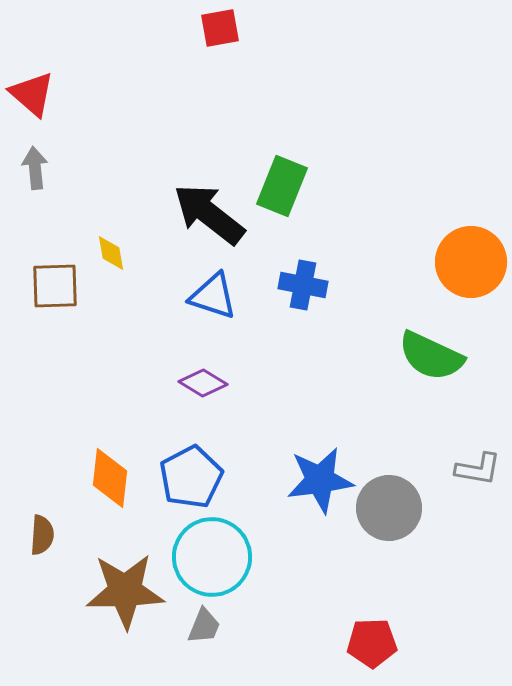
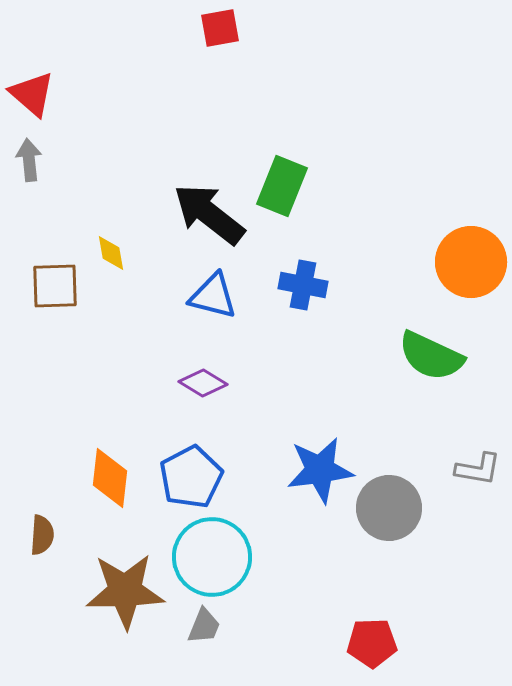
gray arrow: moved 6 px left, 8 px up
blue triangle: rotated 4 degrees counterclockwise
blue star: moved 10 px up
